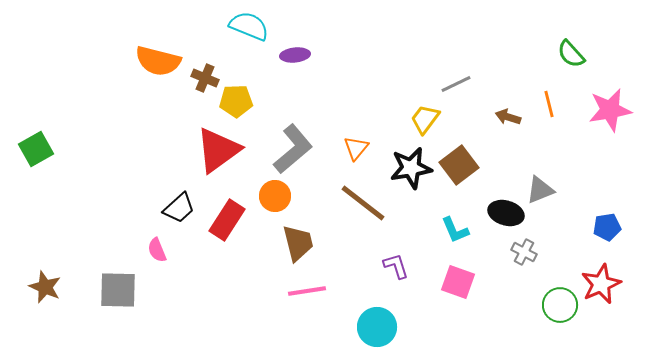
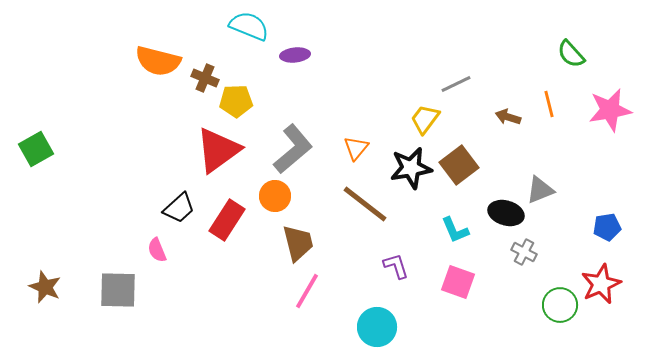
brown line: moved 2 px right, 1 px down
pink line: rotated 51 degrees counterclockwise
